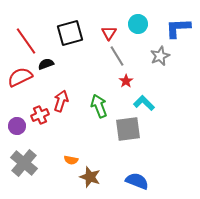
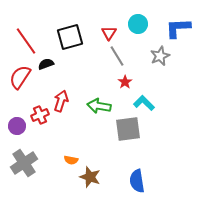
black square: moved 4 px down
red semicircle: rotated 30 degrees counterclockwise
red star: moved 1 px left, 1 px down
green arrow: rotated 60 degrees counterclockwise
gray cross: rotated 16 degrees clockwise
blue semicircle: rotated 120 degrees counterclockwise
